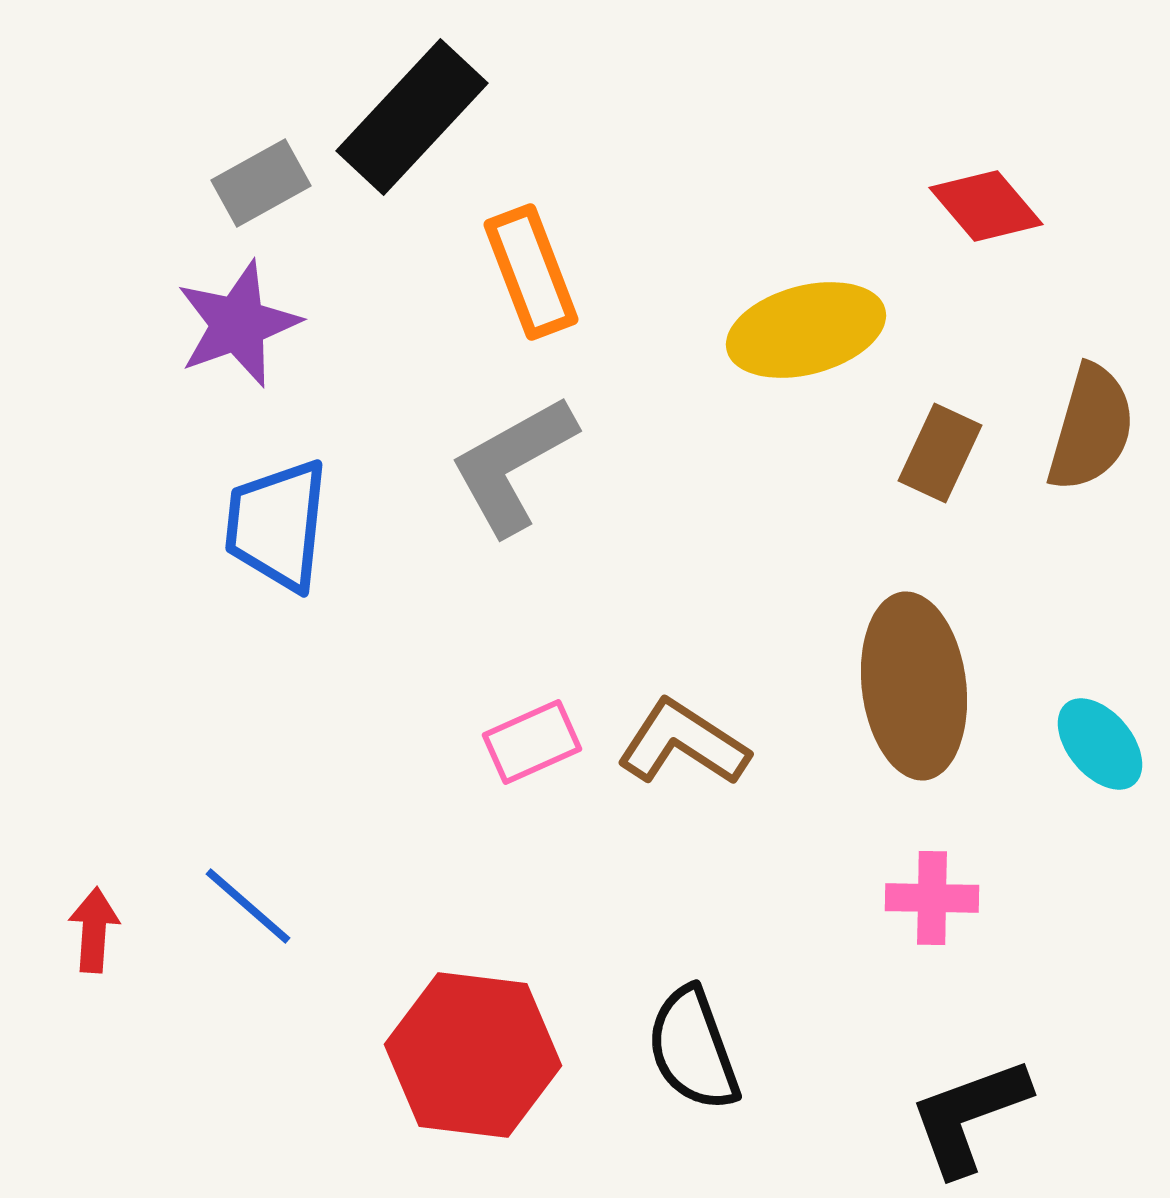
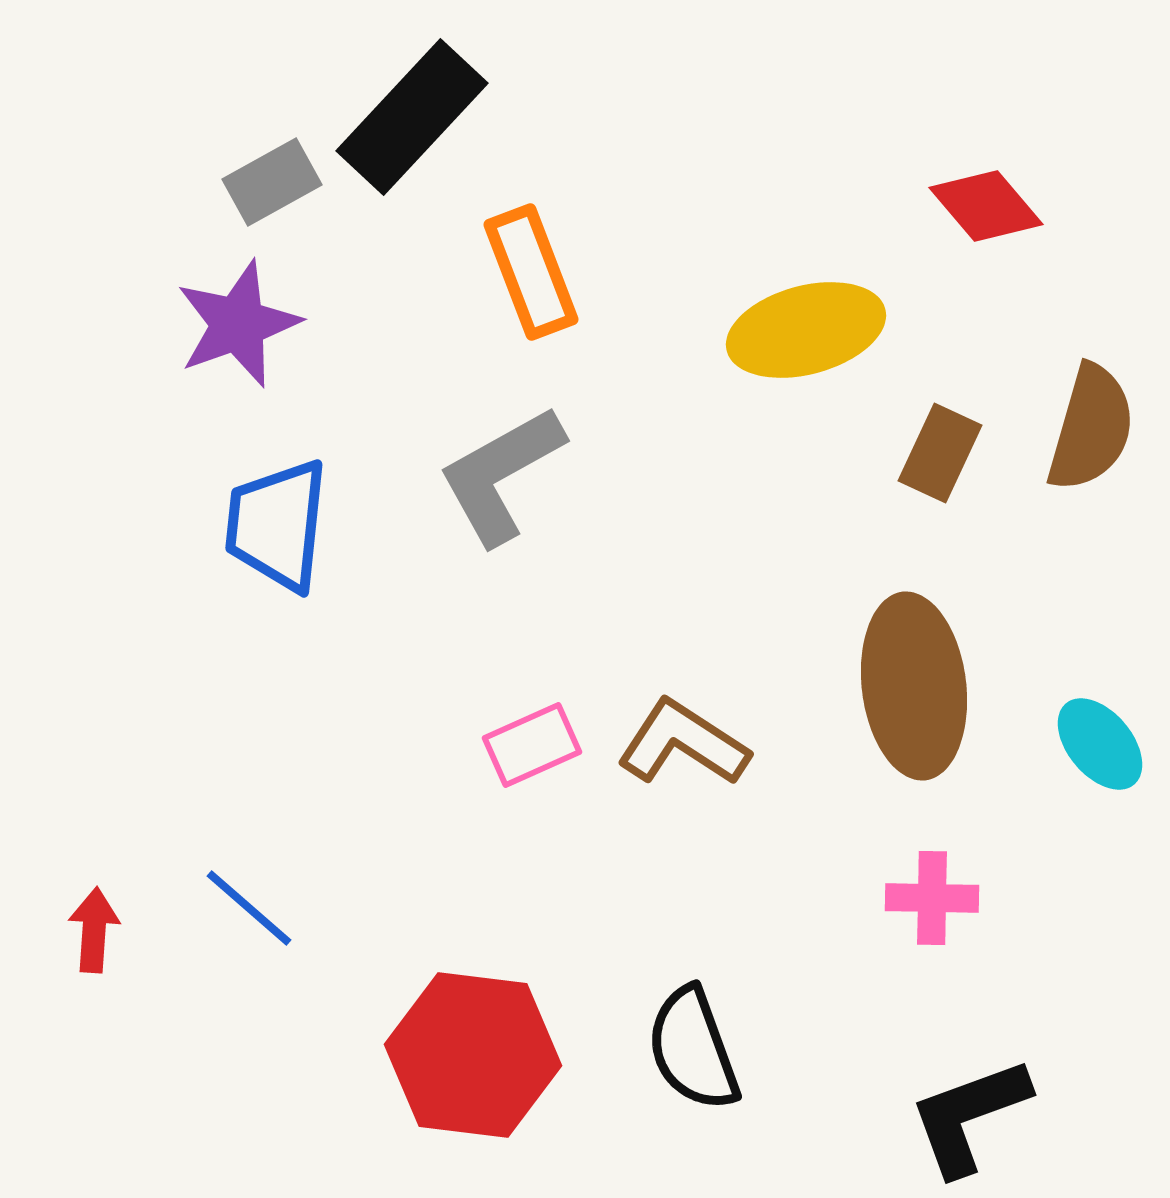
gray rectangle: moved 11 px right, 1 px up
gray L-shape: moved 12 px left, 10 px down
pink rectangle: moved 3 px down
blue line: moved 1 px right, 2 px down
